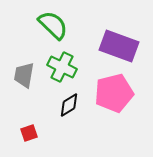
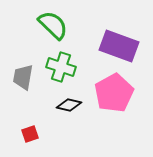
green cross: moved 1 px left; rotated 8 degrees counterclockwise
gray trapezoid: moved 1 px left, 2 px down
pink pentagon: rotated 15 degrees counterclockwise
black diamond: rotated 45 degrees clockwise
red square: moved 1 px right, 1 px down
